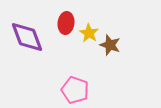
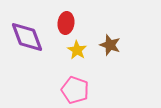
yellow star: moved 12 px left, 17 px down
